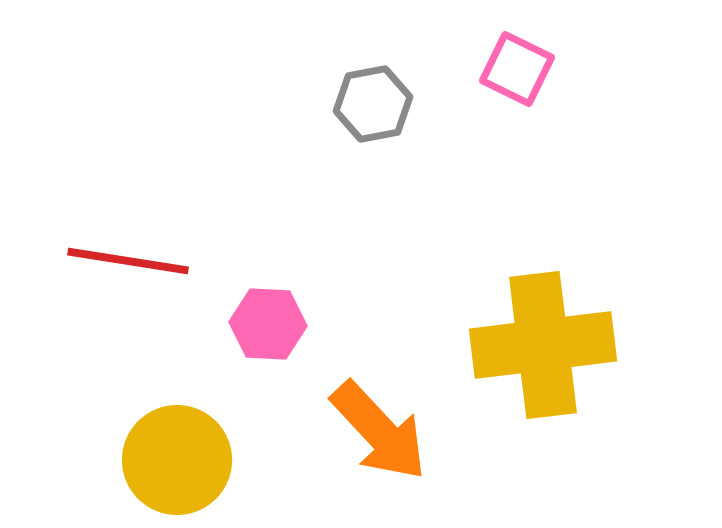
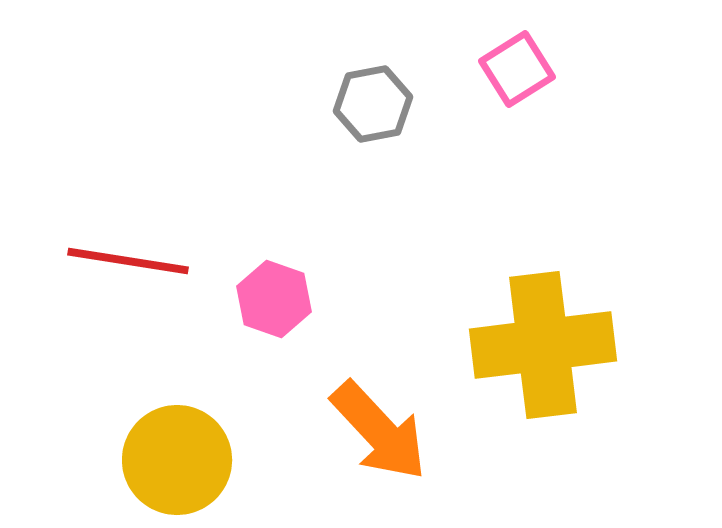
pink square: rotated 32 degrees clockwise
pink hexagon: moved 6 px right, 25 px up; rotated 16 degrees clockwise
